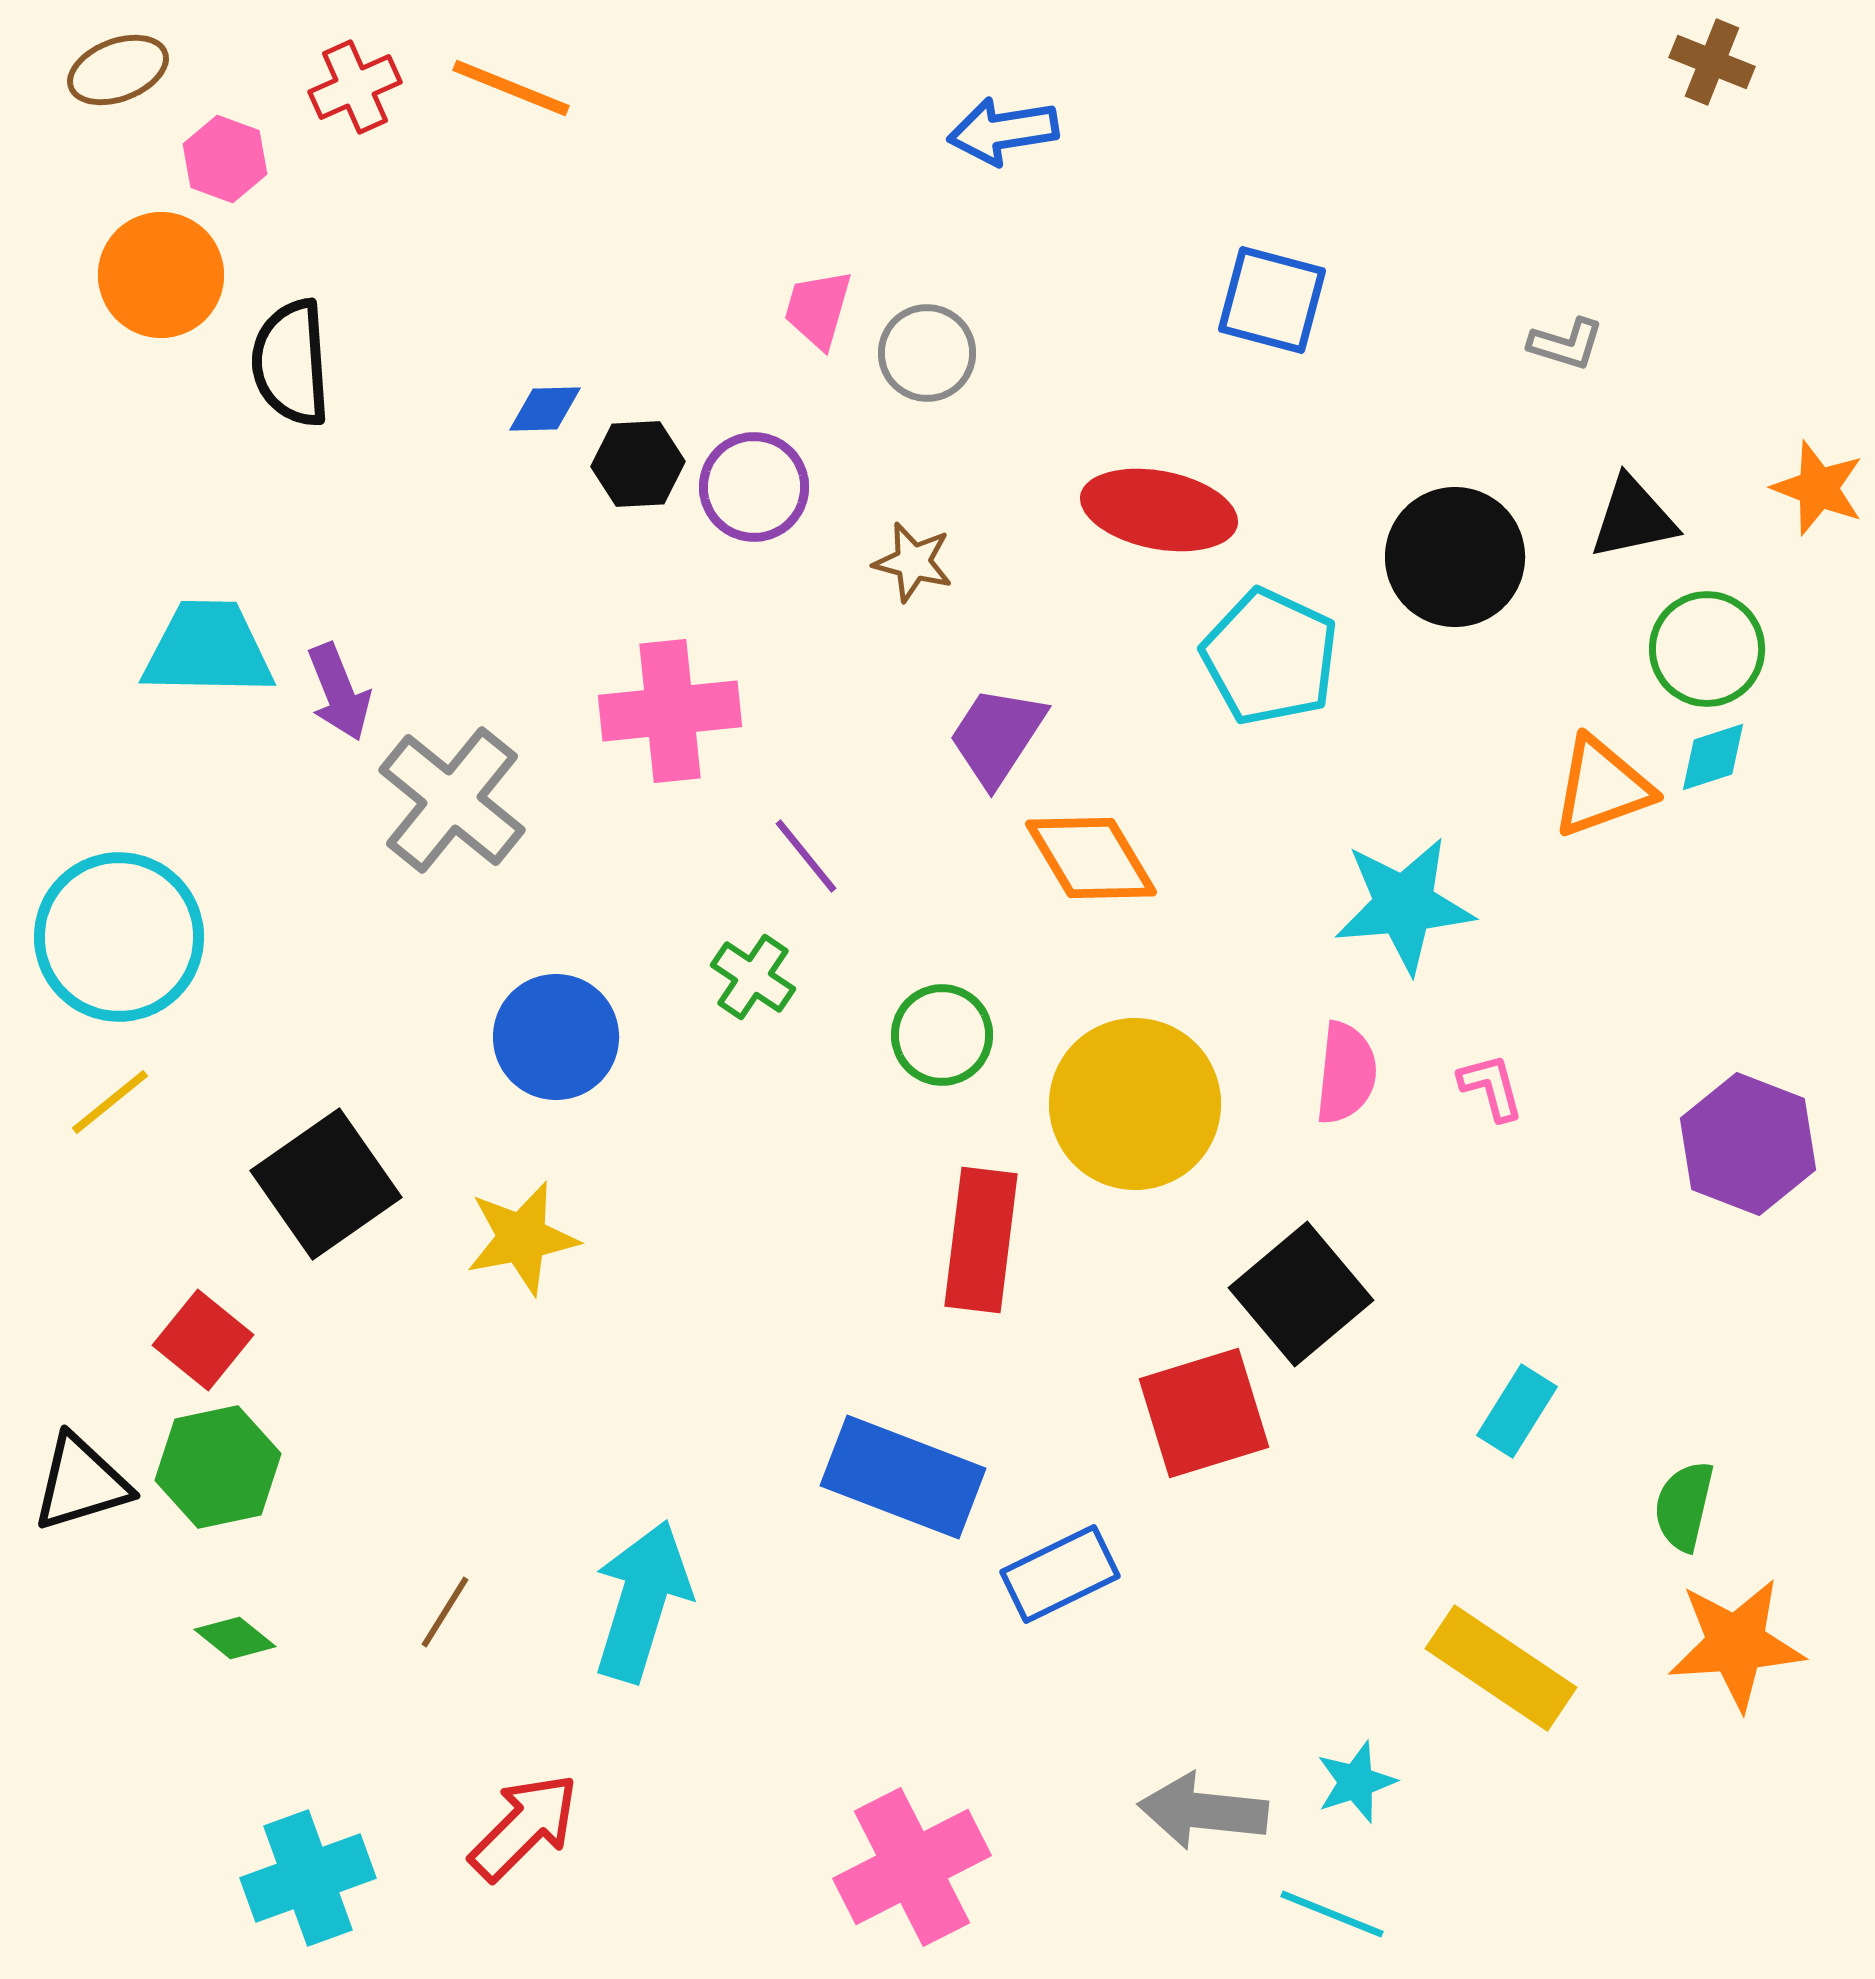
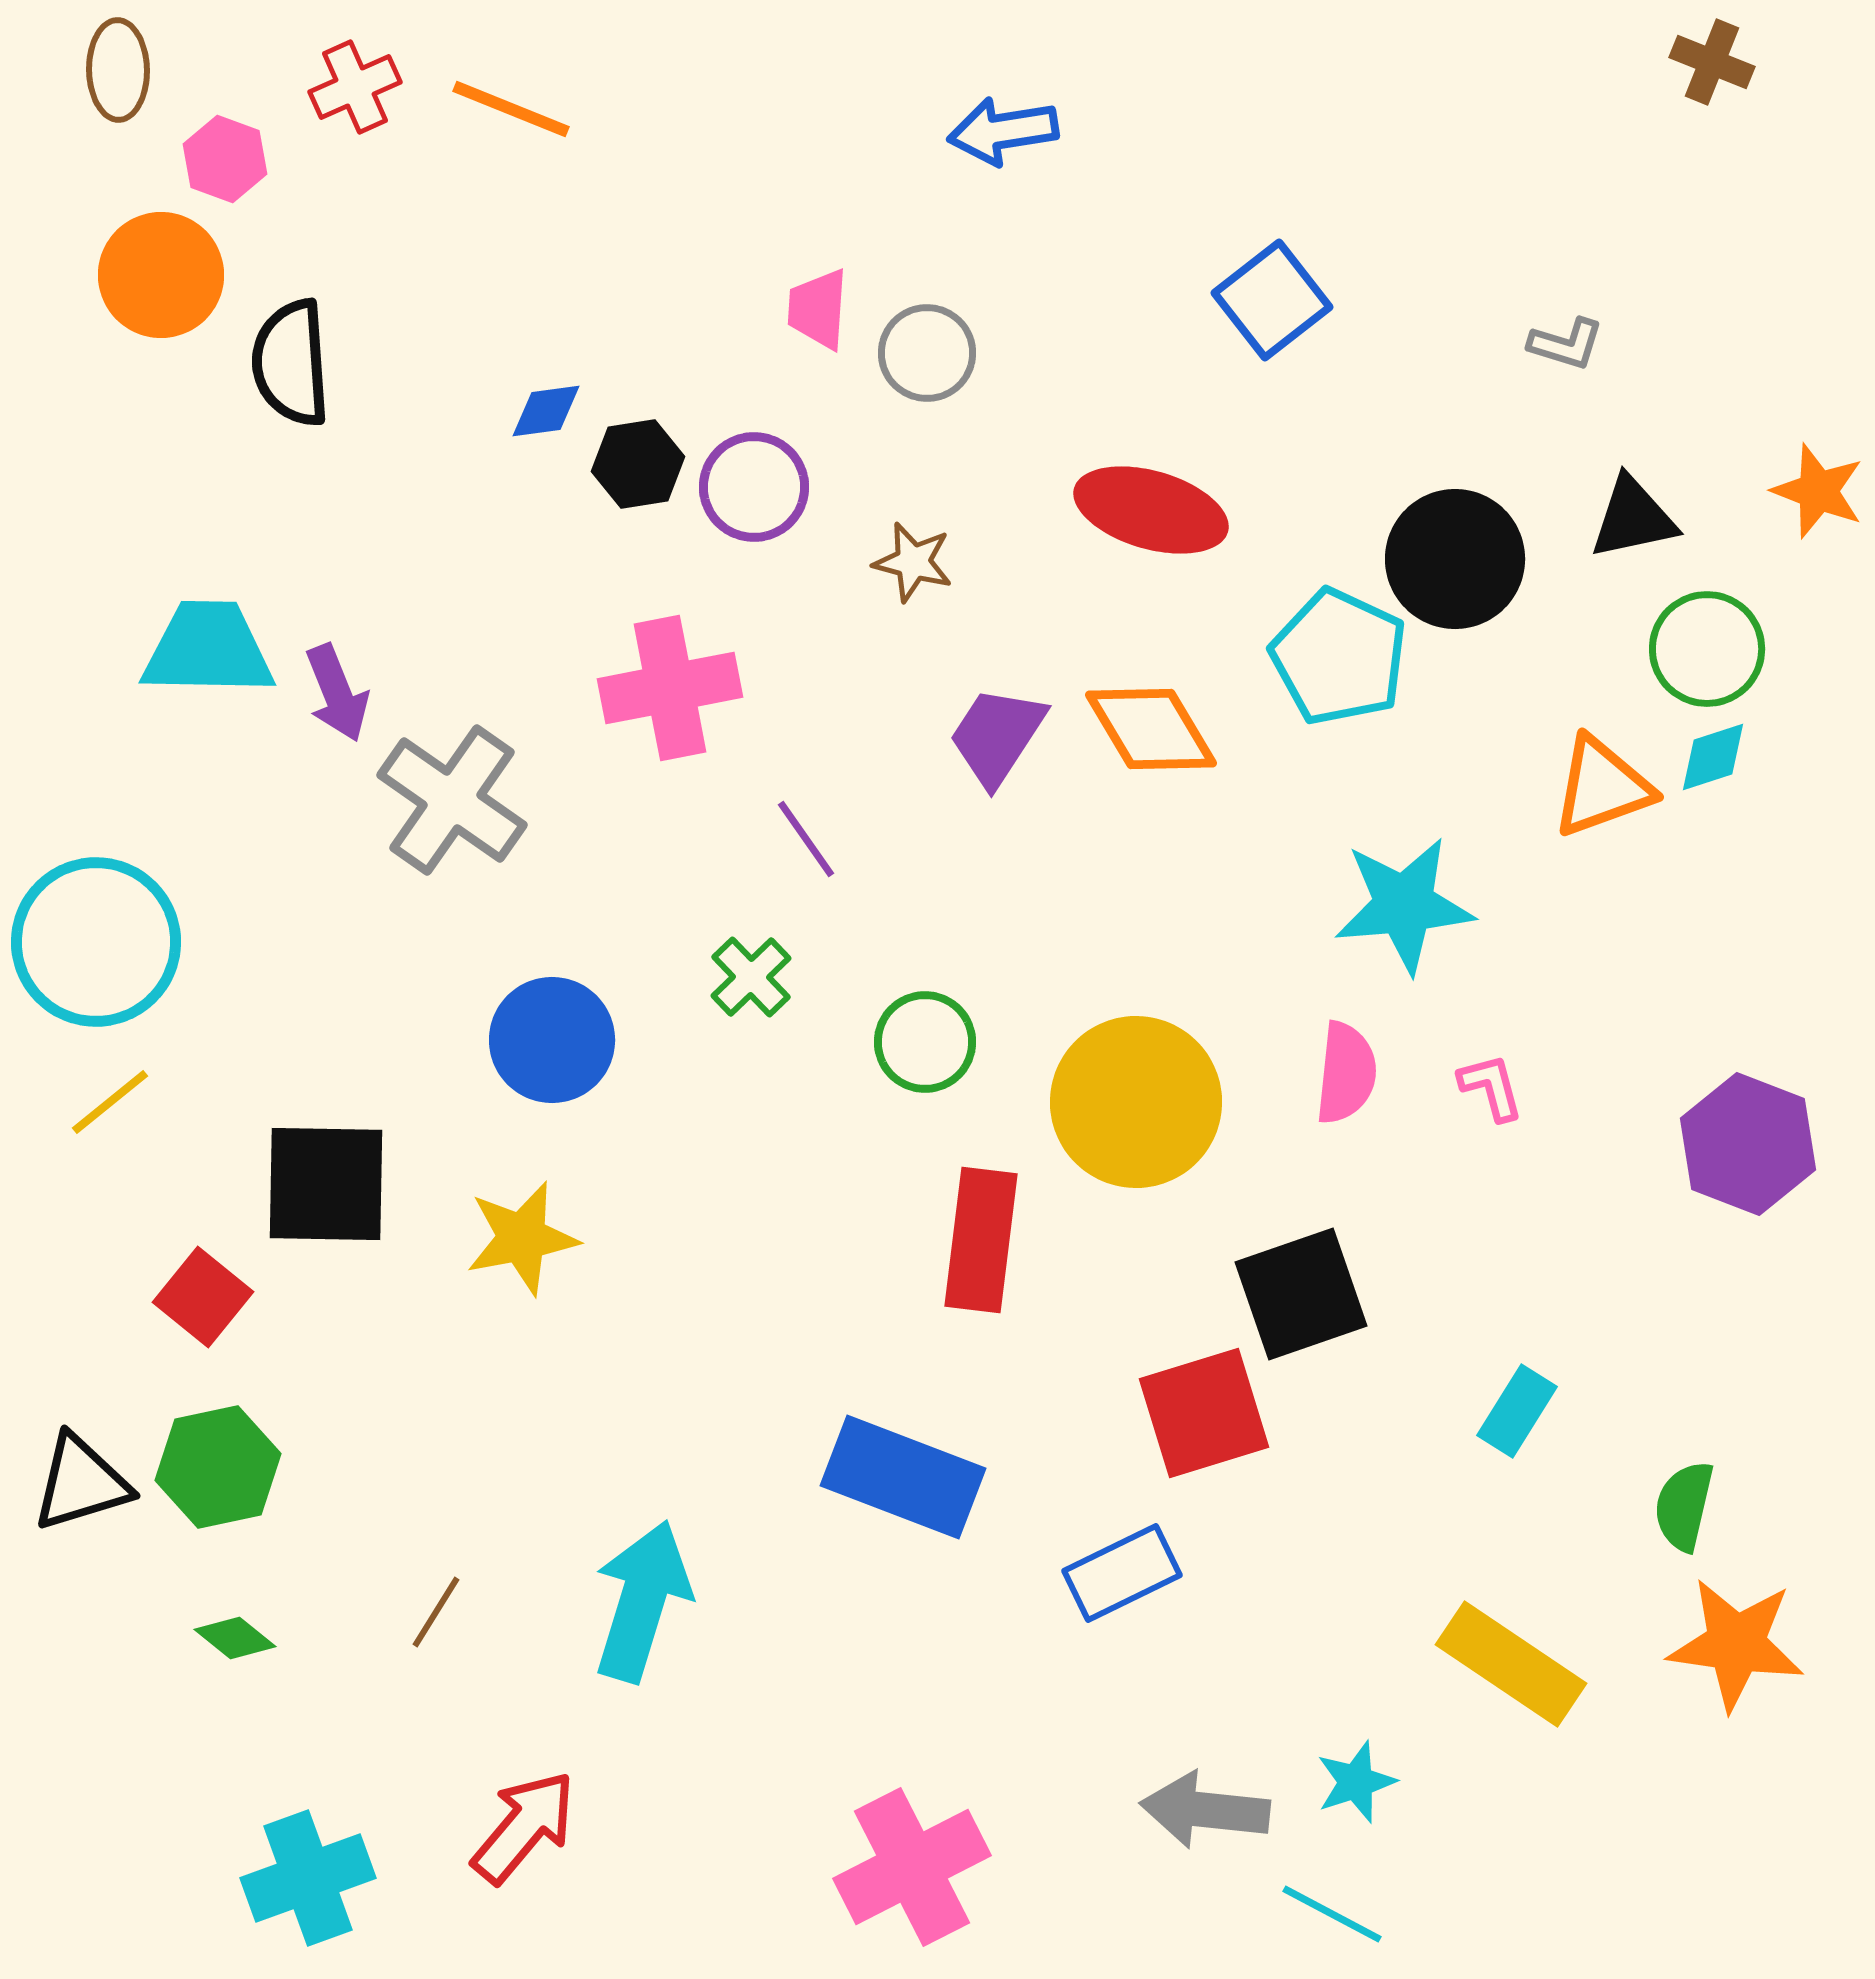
brown ellipse at (118, 70): rotated 70 degrees counterclockwise
orange line at (511, 88): moved 21 px down
blue square at (1272, 300): rotated 37 degrees clockwise
pink trapezoid at (818, 309): rotated 12 degrees counterclockwise
blue diamond at (545, 409): moved 1 px right, 2 px down; rotated 6 degrees counterclockwise
black hexagon at (638, 464): rotated 6 degrees counterclockwise
orange star at (1818, 488): moved 3 px down
red ellipse at (1159, 510): moved 8 px left; rotated 5 degrees clockwise
black circle at (1455, 557): moved 2 px down
cyan pentagon at (1270, 657): moved 69 px right
purple arrow at (339, 692): moved 2 px left, 1 px down
pink cross at (670, 711): moved 23 px up; rotated 5 degrees counterclockwise
gray cross at (452, 800): rotated 4 degrees counterclockwise
purple line at (806, 856): moved 17 px up; rotated 4 degrees clockwise
orange diamond at (1091, 858): moved 60 px right, 129 px up
cyan circle at (119, 937): moved 23 px left, 5 px down
green cross at (753, 977): moved 2 px left; rotated 12 degrees clockwise
green circle at (942, 1035): moved 17 px left, 7 px down
blue circle at (556, 1037): moved 4 px left, 3 px down
yellow circle at (1135, 1104): moved 1 px right, 2 px up
black square at (326, 1184): rotated 36 degrees clockwise
black square at (1301, 1294): rotated 21 degrees clockwise
red square at (203, 1340): moved 43 px up
blue rectangle at (1060, 1574): moved 62 px right, 1 px up
brown line at (445, 1612): moved 9 px left
orange star at (1736, 1644): rotated 12 degrees clockwise
yellow rectangle at (1501, 1668): moved 10 px right, 4 px up
gray arrow at (1203, 1811): moved 2 px right, 1 px up
red arrow at (524, 1827): rotated 5 degrees counterclockwise
cyan line at (1332, 1914): rotated 6 degrees clockwise
